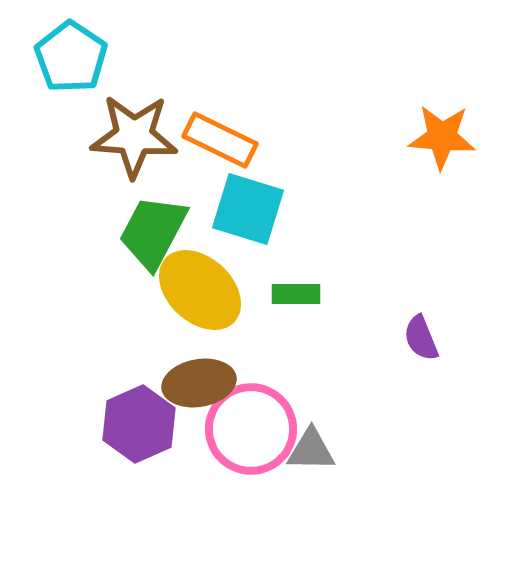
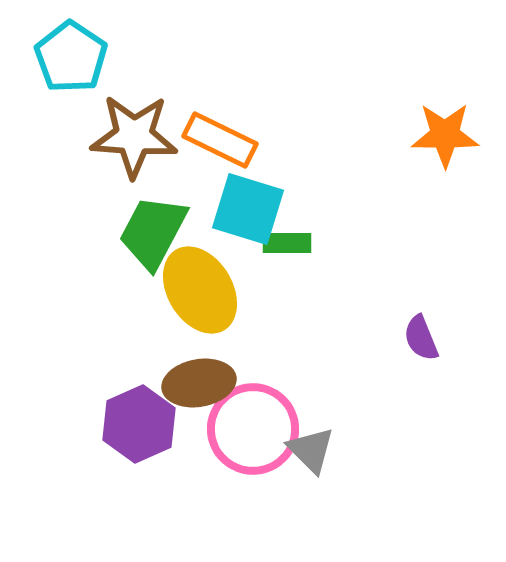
orange star: moved 3 px right, 2 px up; rotated 4 degrees counterclockwise
yellow ellipse: rotated 16 degrees clockwise
green rectangle: moved 9 px left, 51 px up
pink circle: moved 2 px right
gray triangle: rotated 44 degrees clockwise
